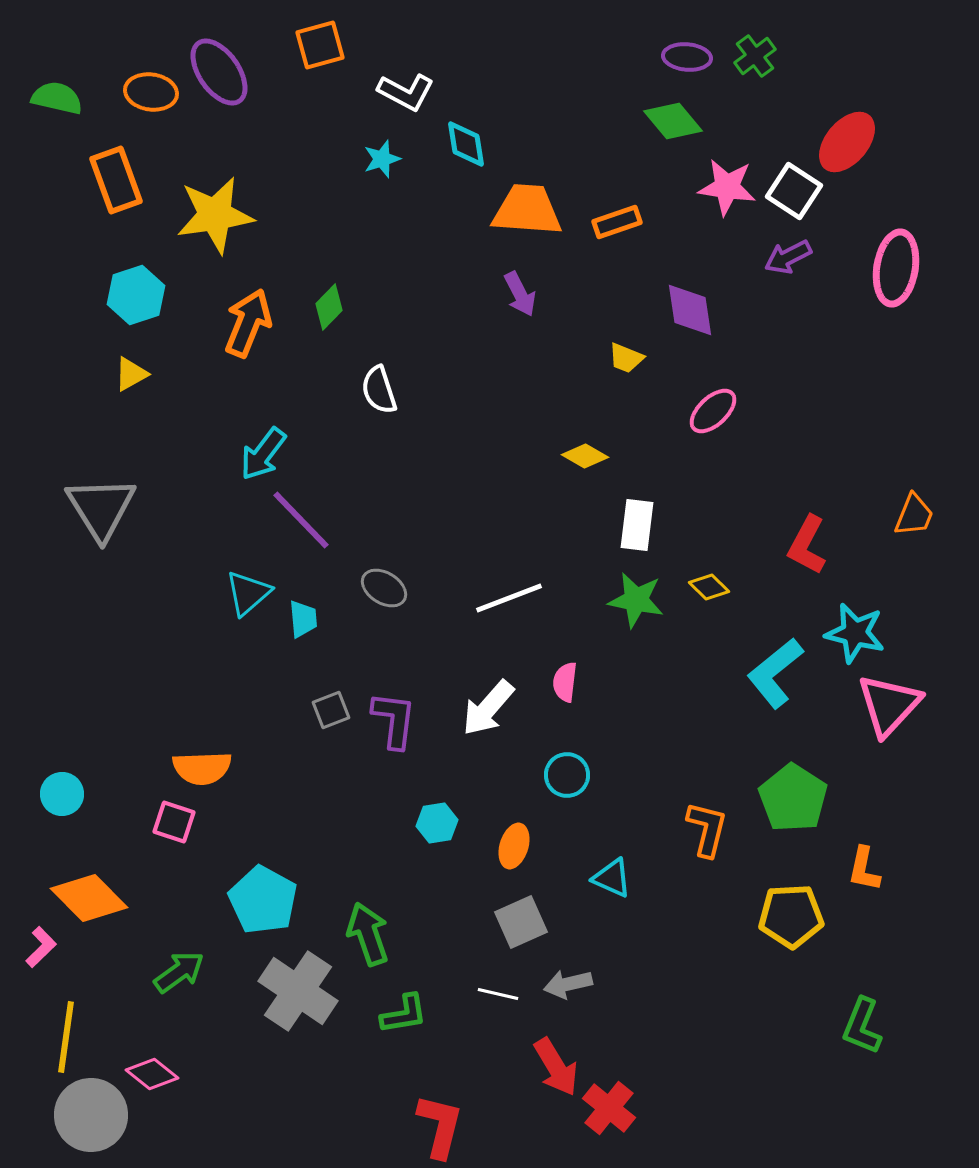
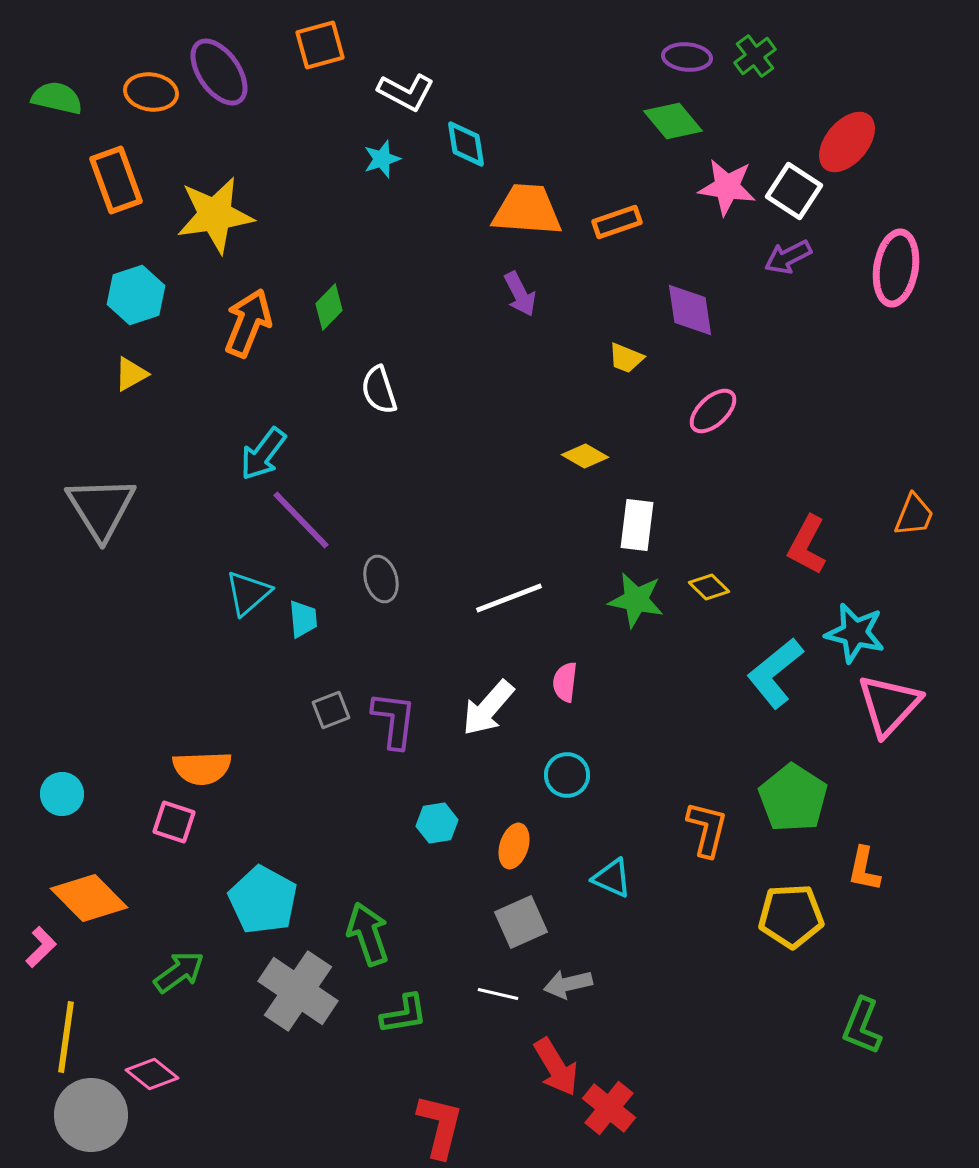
gray ellipse at (384, 588): moved 3 px left, 9 px up; rotated 42 degrees clockwise
